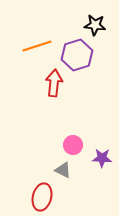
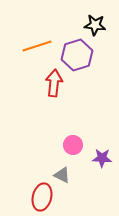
gray triangle: moved 1 px left, 5 px down
